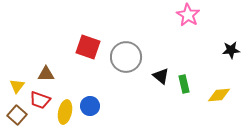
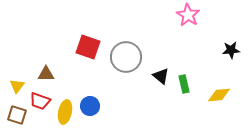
red trapezoid: moved 1 px down
brown square: rotated 24 degrees counterclockwise
